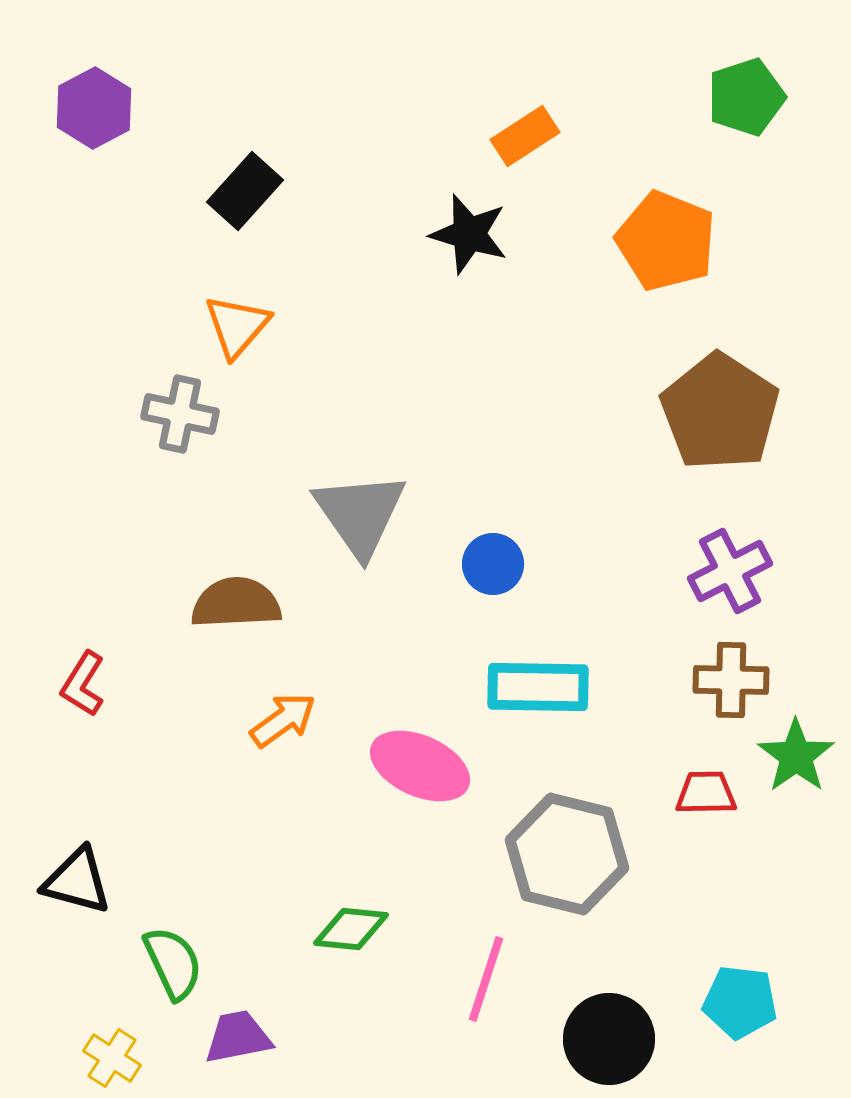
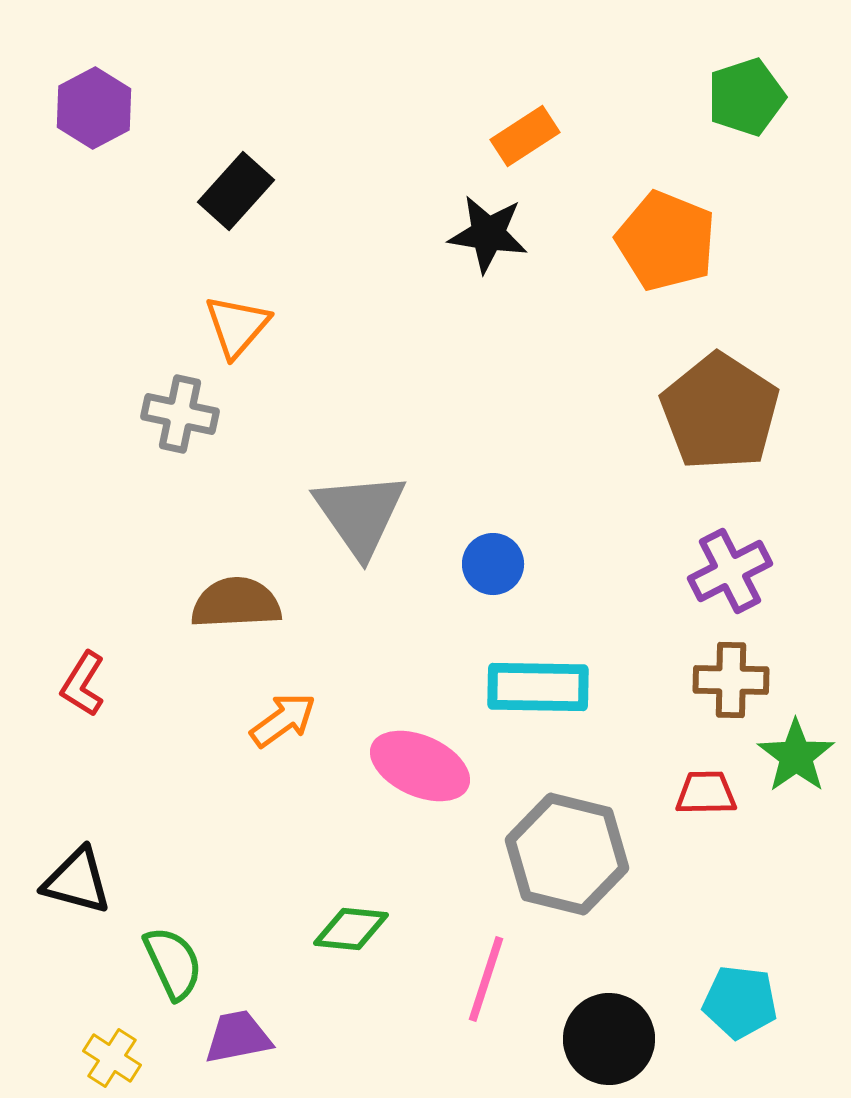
black rectangle: moved 9 px left
black star: moved 19 px right; rotated 8 degrees counterclockwise
